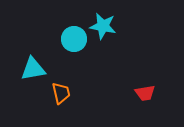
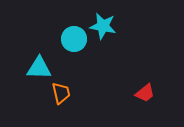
cyan triangle: moved 6 px right, 1 px up; rotated 12 degrees clockwise
red trapezoid: rotated 30 degrees counterclockwise
